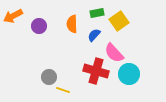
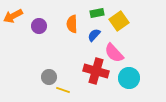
cyan circle: moved 4 px down
